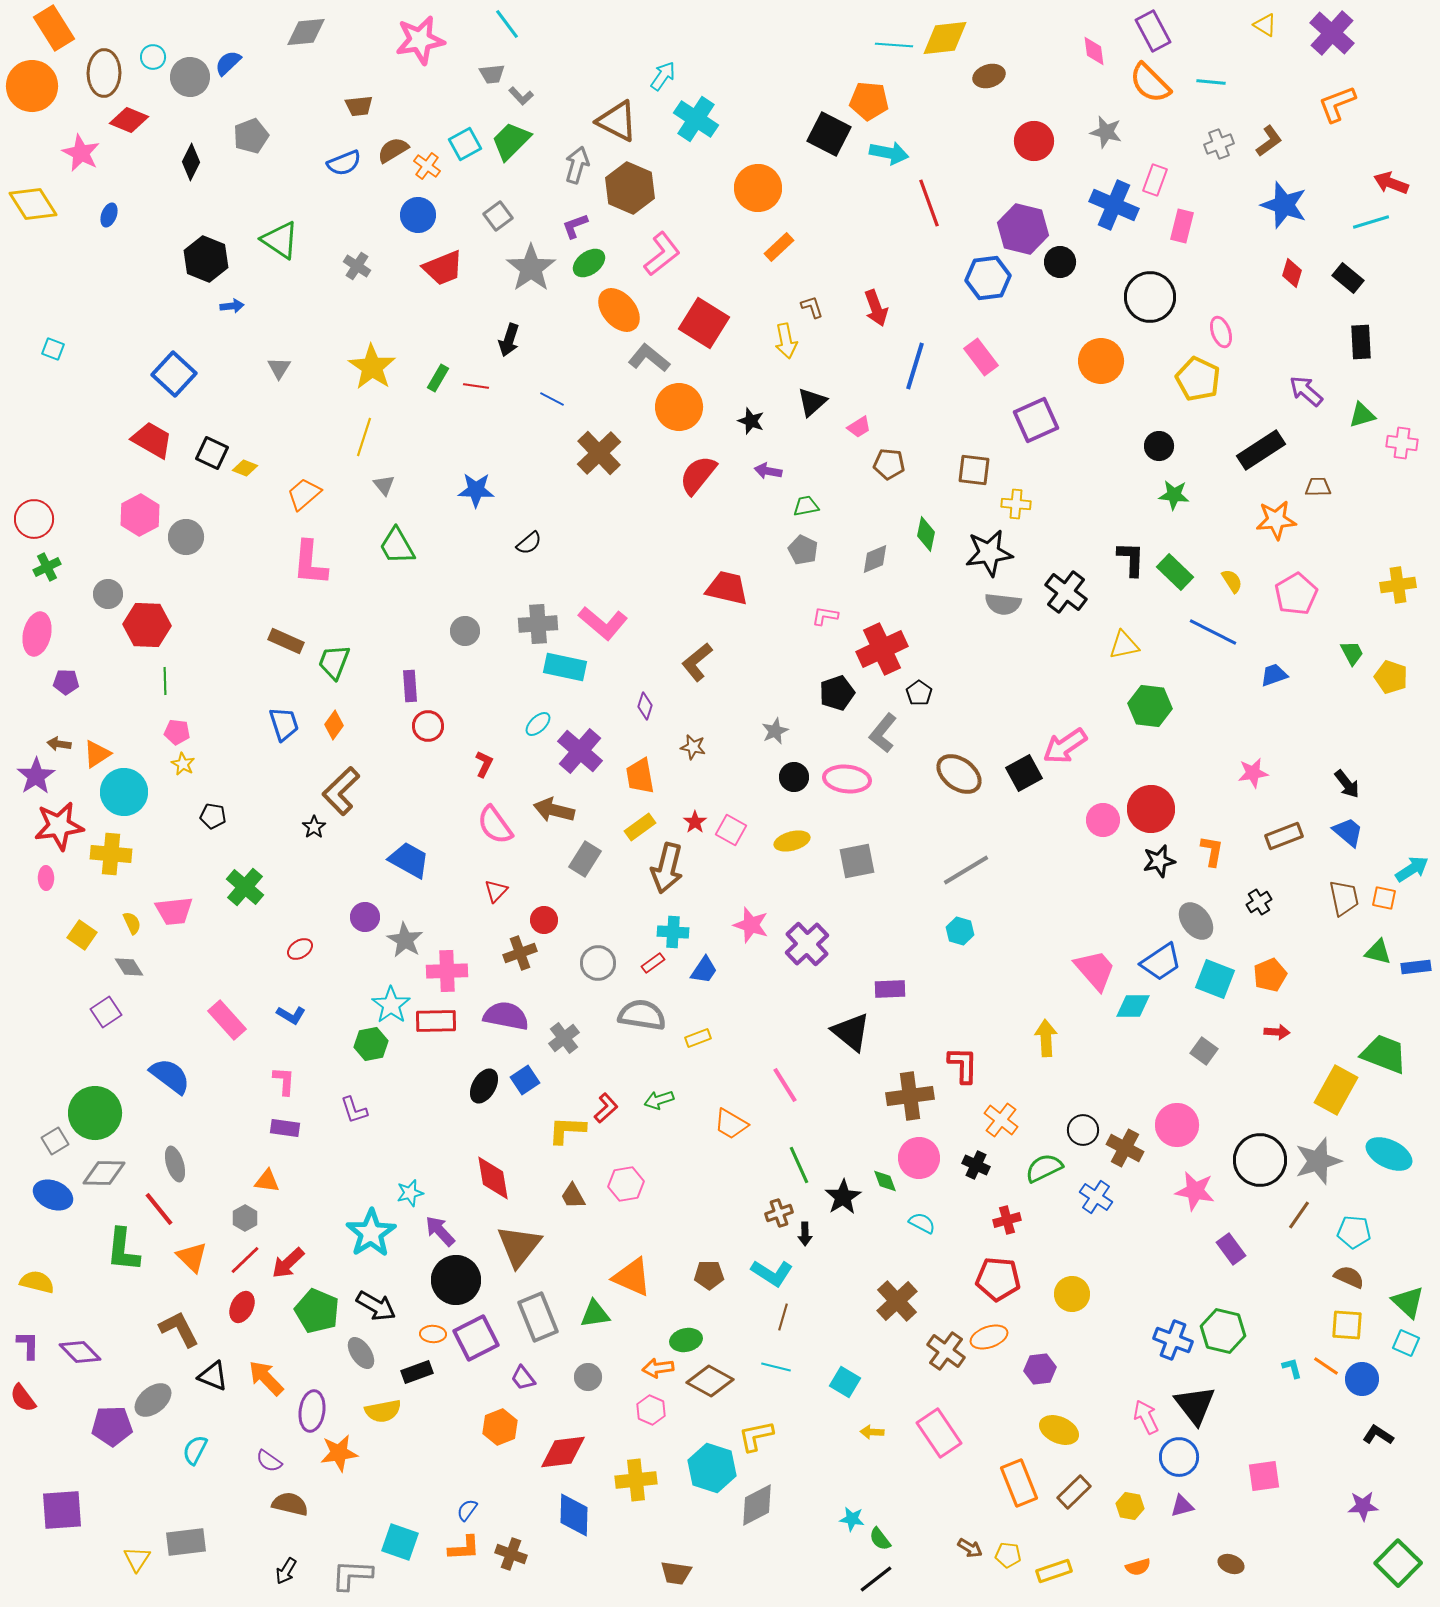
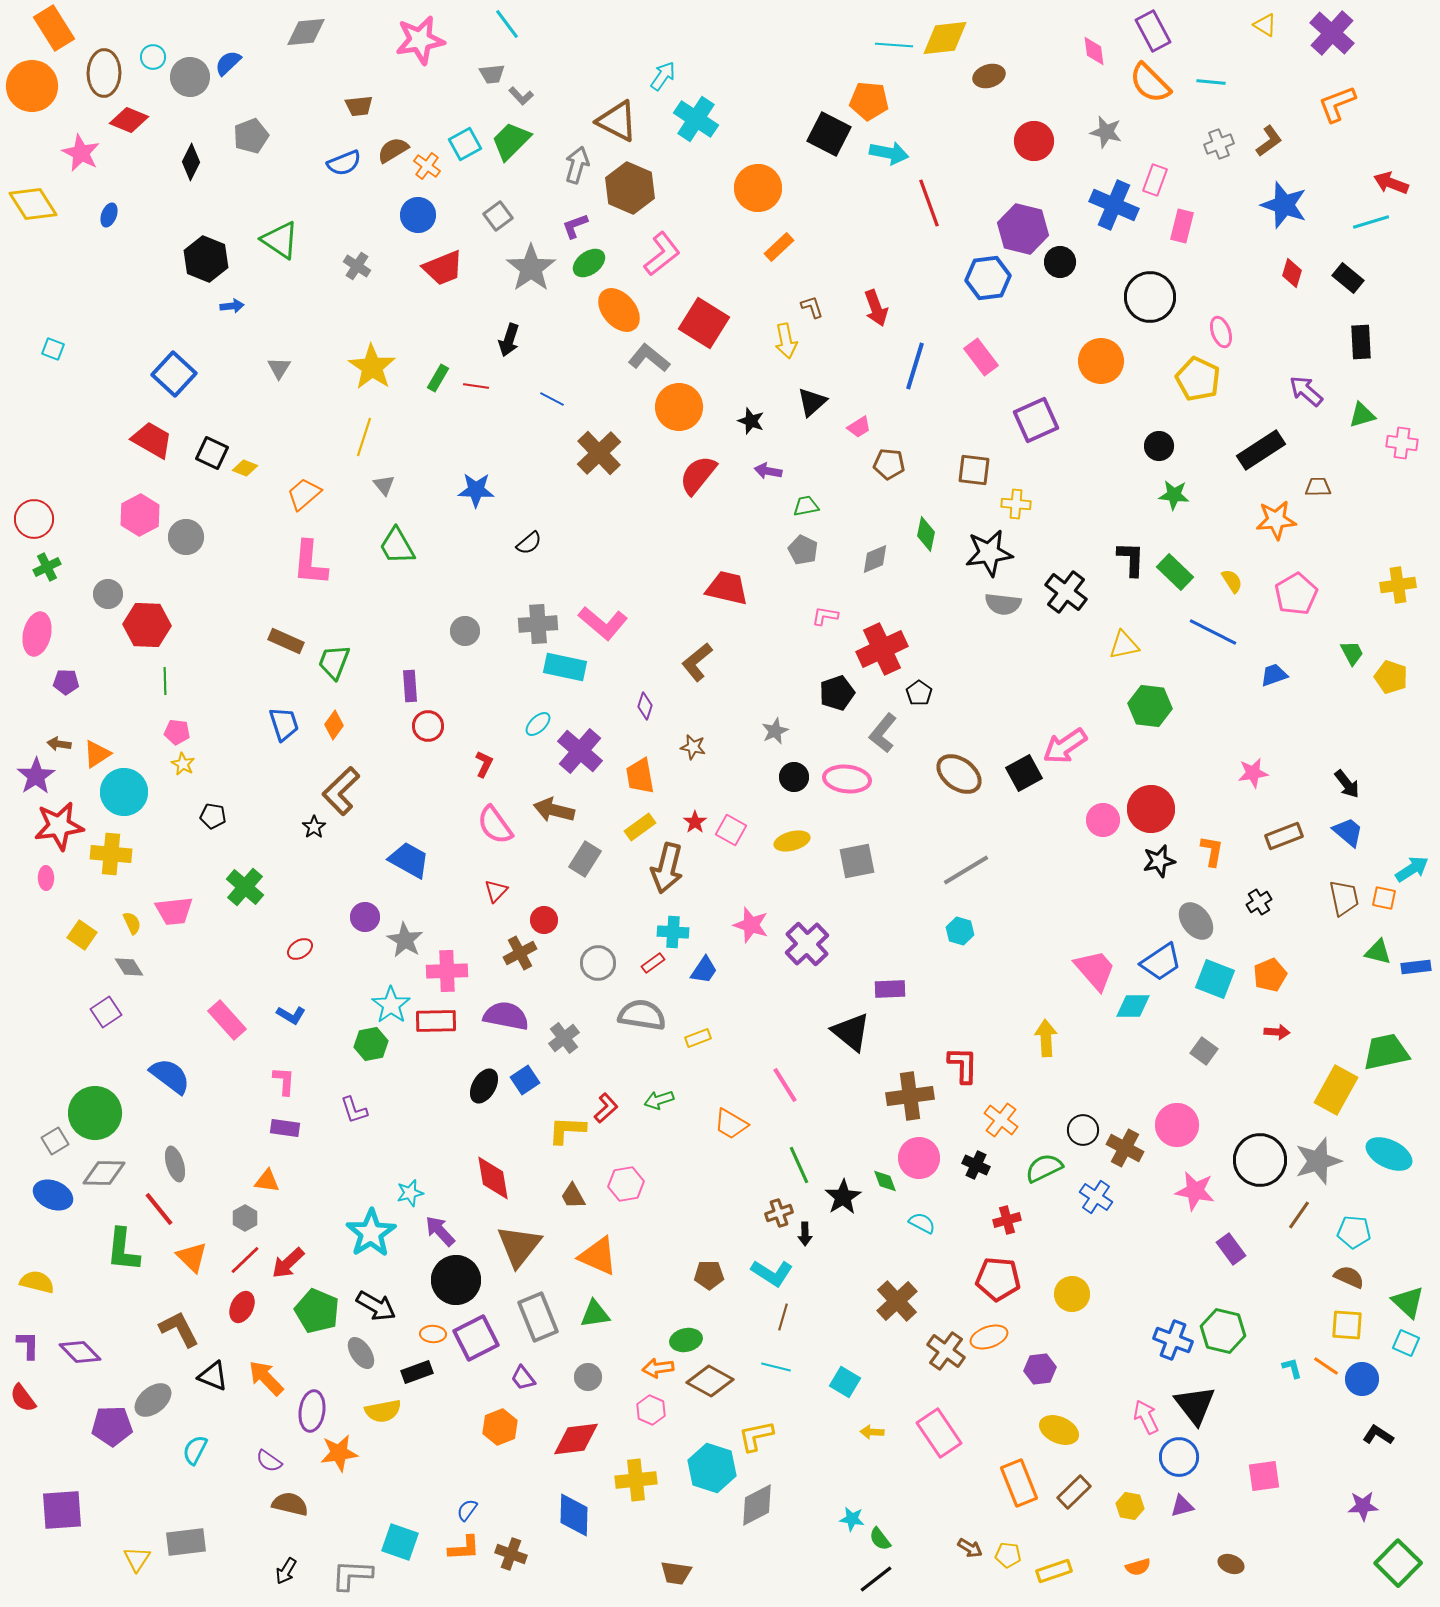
brown cross at (520, 953): rotated 8 degrees counterclockwise
green trapezoid at (1384, 1054): moved 2 px right, 2 px up; rotated 33 degrees counterclockwise
orange triangle at (632, 1277): moved 34 px left, 21 px up
red diamond at (563, 1452): moved 13 px right, 13 px up
